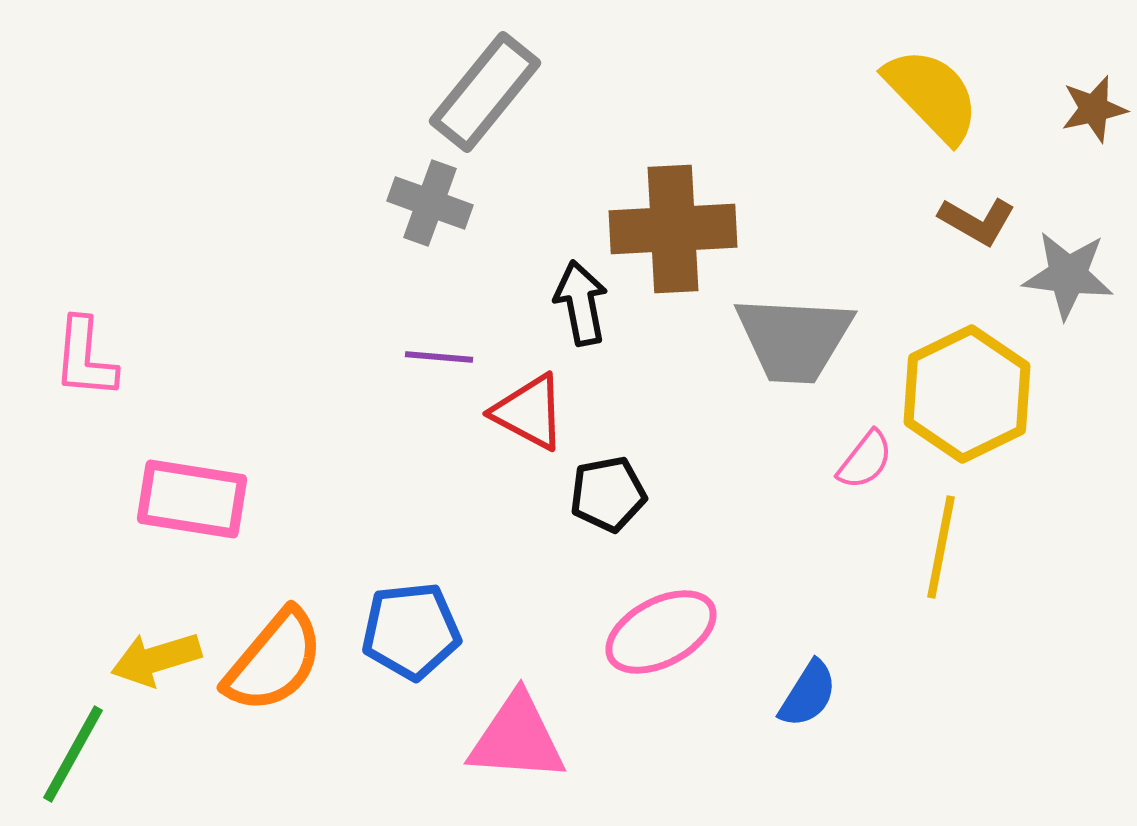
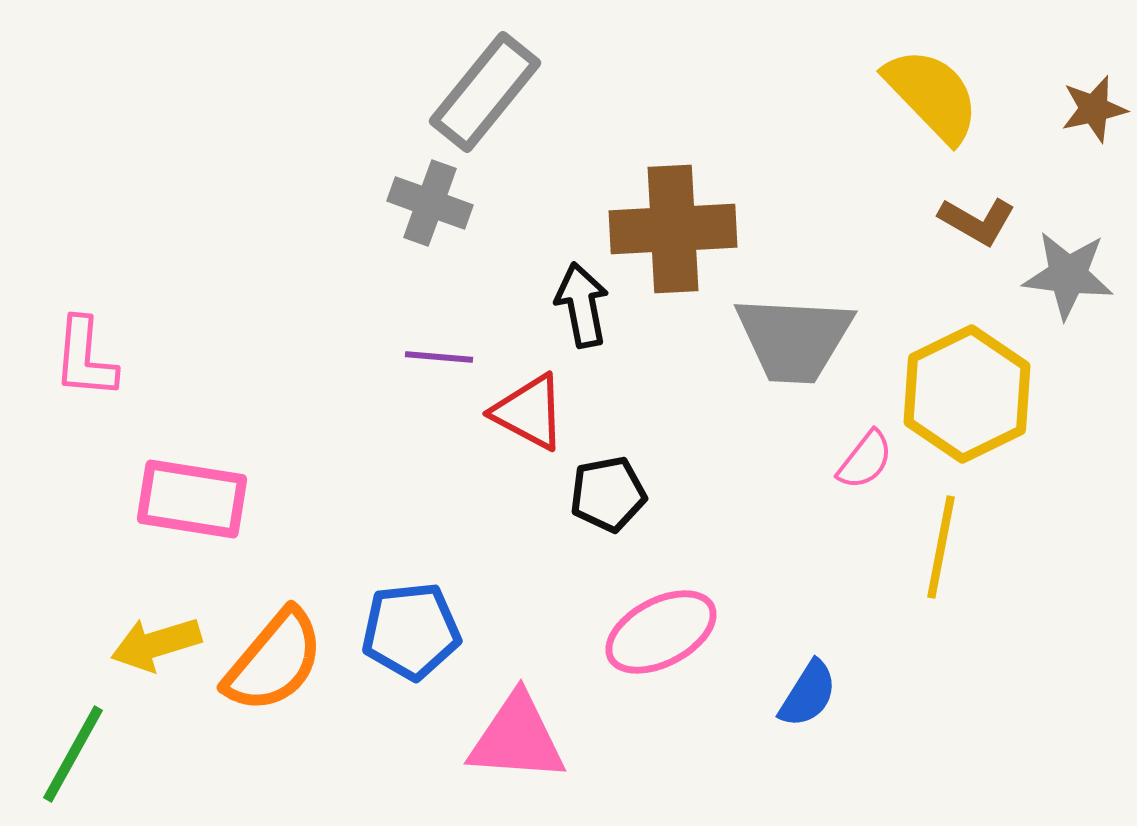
black arrow: moved 1 px right, 2 px down
yellow arrow: moved 15 px up
